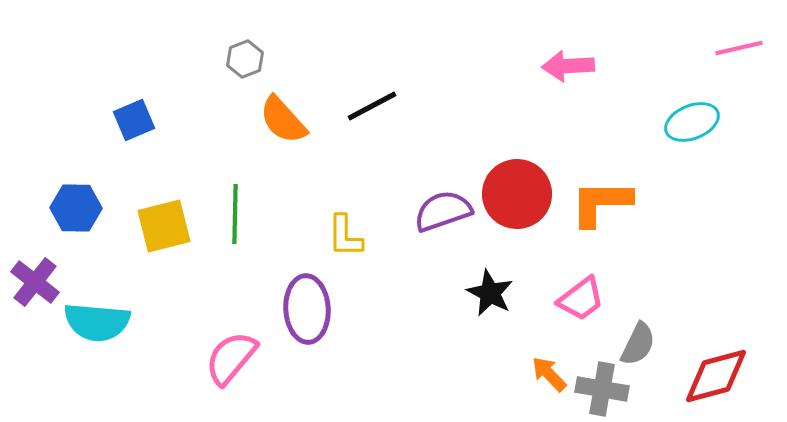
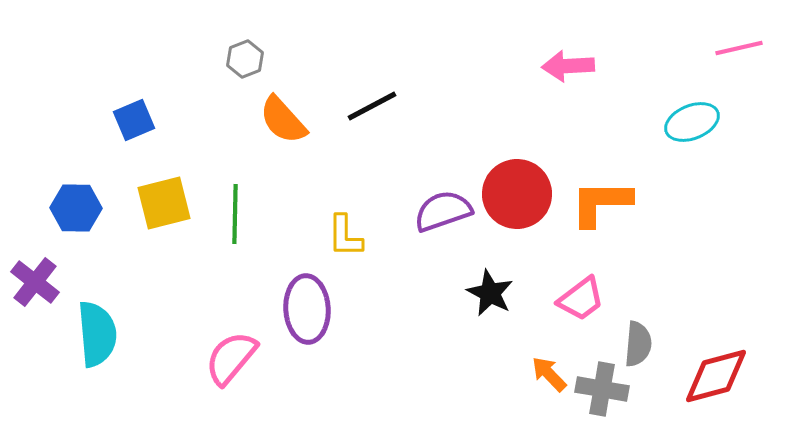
yellow square: moved 23 px up
cyan semicircle: moved 12 px down; rotated 100 degrees counterclockwise
gray semicircle: rotated 21 degrees counterclockwise
